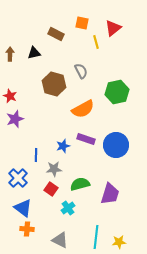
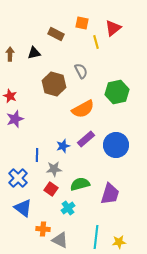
purple rectangle: rotated 60 degrees counterclockwise
blue line: moved 1 px right
orange cross: moved 16 px right
